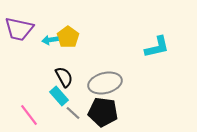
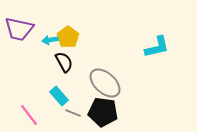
black semicircle: moved 15 px up
gray ellipse: rotated 56 degrees clockwise
gray line: rotated 21 degrees counterclockwise
